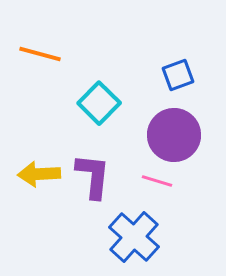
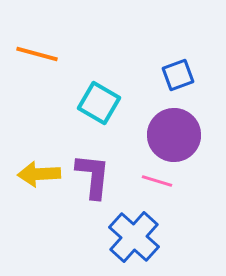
orange line: moved 3 px left
cyan square: rotated 15 degrees counterclockwise
